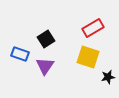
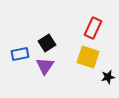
red rectangle: rotated 35 degrees counterclockwise
black square: moved 1 px right, 4 px down
blue rectangle: rotated 30 degrees counterclockwise
